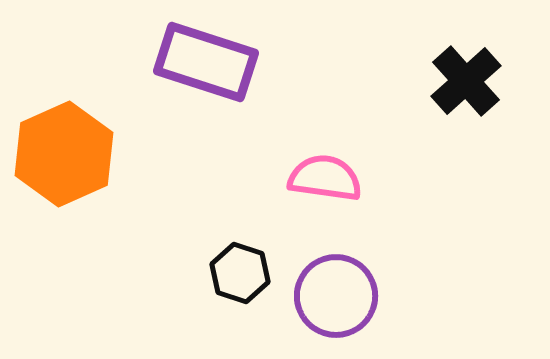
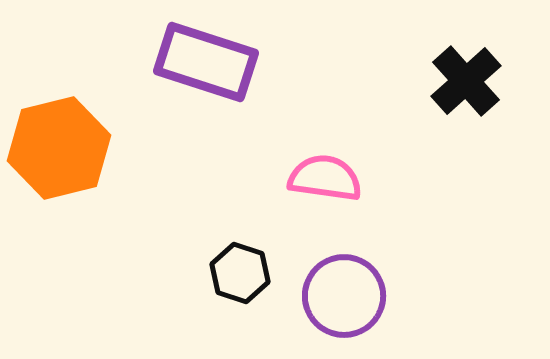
orange hexagon: moved 5 px left, 6 px up; rotated 10 degrees clockwise
purple circle: moved 8 px right
